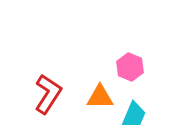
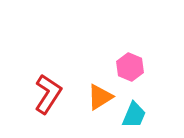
orange triangle: rotated 32 degrees counterclockwise
